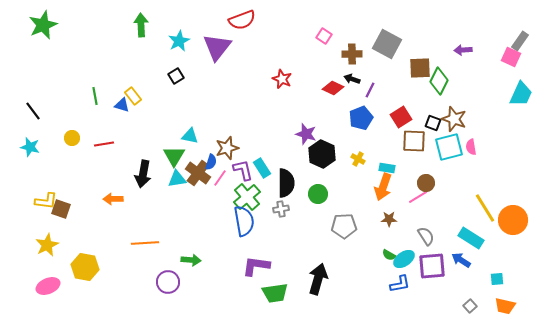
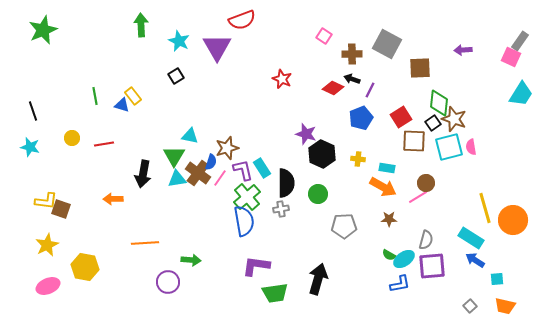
green star at (43, 25): moved 5 px down
cyan star at (179, 41): rotated 20 degrees counterclockwise
purple triangle at (217, 47): rotated 8 degrees counterclockwise
green diamond at (439, 81): moved 22 px down; rotated 20 degrees counterclockwise
cyan trapezoid at (521, 94): rotated 8 degrees clockwise
black line at (33, 111): rotated 18 degrees clockwise
black square at (433, 123): rotated 35 degrees clockwise
yellow cross at (358, 159): rotated 24 degrees counterclockwise
orange arrow at (383, 187): rotated 80 degrees counterclockwise
yellow line at (485, 208): rotated 16 degrees clockwise
gray semicircle at (426, 236): moved 4 px down; rotated 48 degrees clockwise
blue arrow at (461, 260): moved 14 px right
